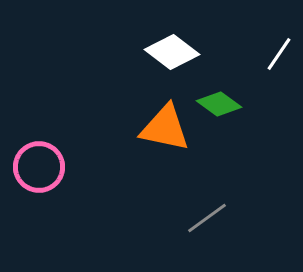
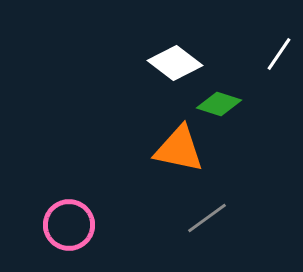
white diamond: moved 3 px right, 11 px down
green diamond: rotated 18 degrees counterclockwise
orange triangle: moved 14 px right, 21 px down
pink circle: moved 30 px right, 58 px down
